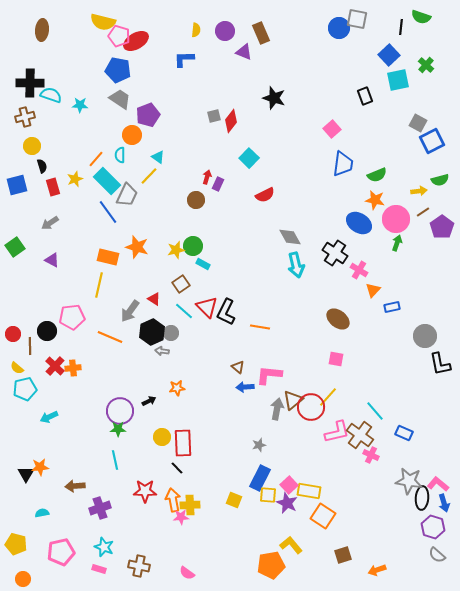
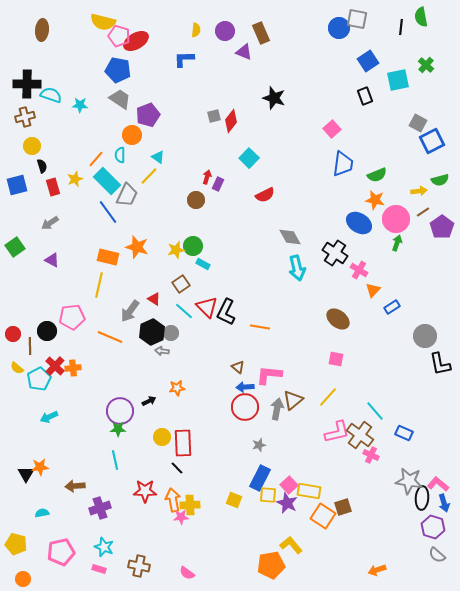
green semicircle at (421, 17): rotated 60 degrees clockwise
blue square at (389, 55): moved 21 px left, 6 px down; rotated 10 degrees clockwise
black cross at (30, 83): moved 3 px left, 1 px down
cyan arrow at (296, 265): moved 1 px right, 3 px down
blue rectangle at (392, 307): rotated 21 degrees counterclockwise
cyan pentagon at (25, 389): moved 14 px right, 10 px up; rotated 15 degrees counterclockwise
red circle at (311, 407): moved 66 px left
brown square at (343, 555): moved 48 px up
